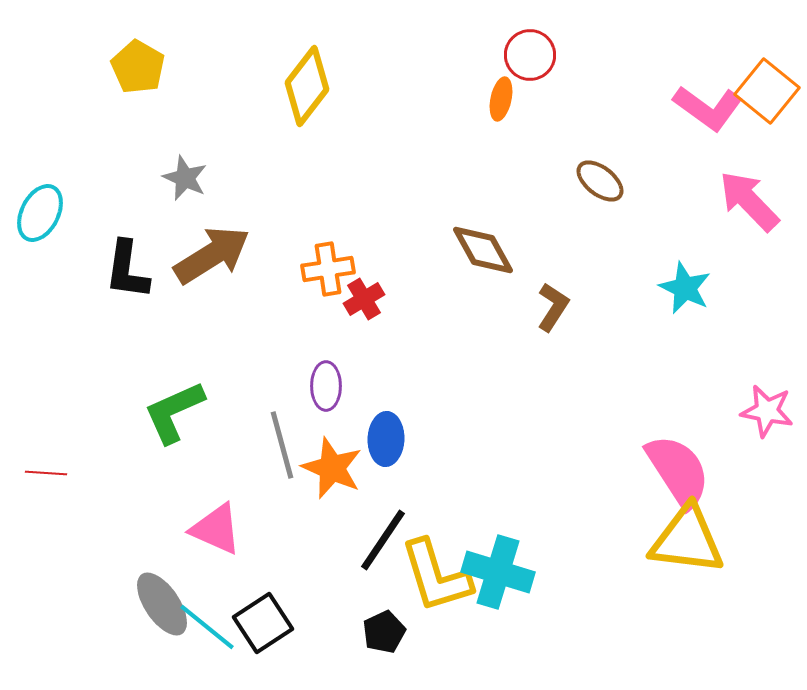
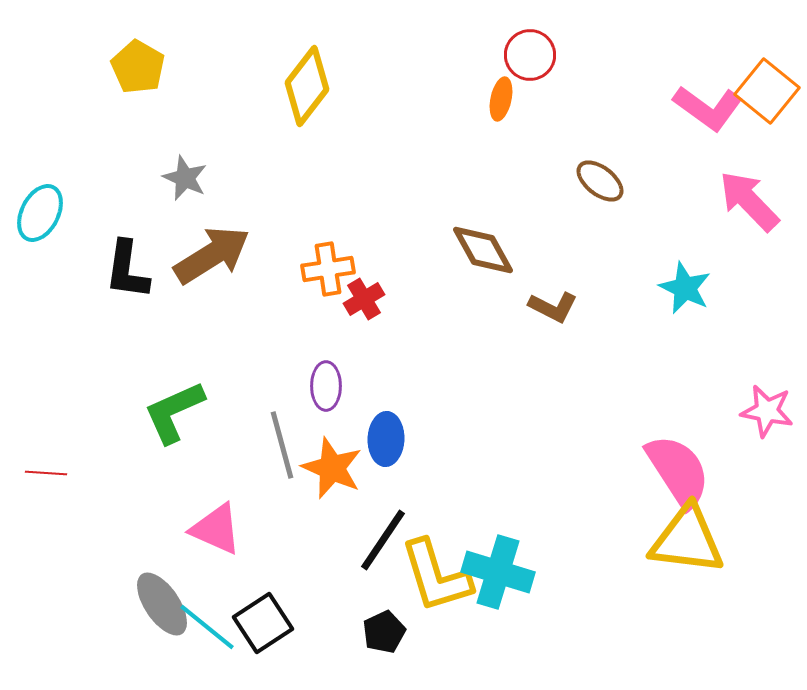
brown L-shape: rotated 84 degrees clockwise
